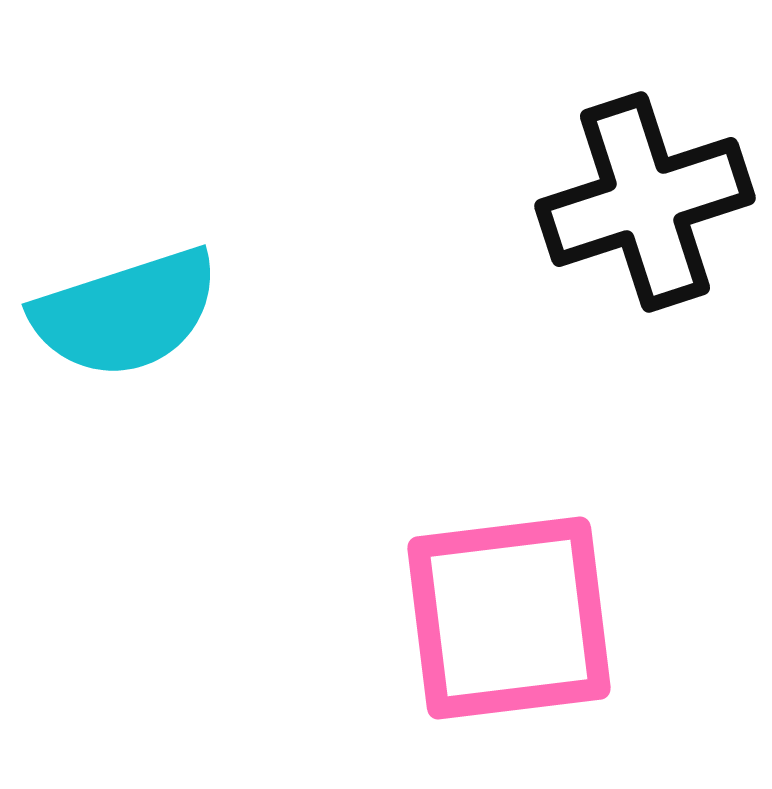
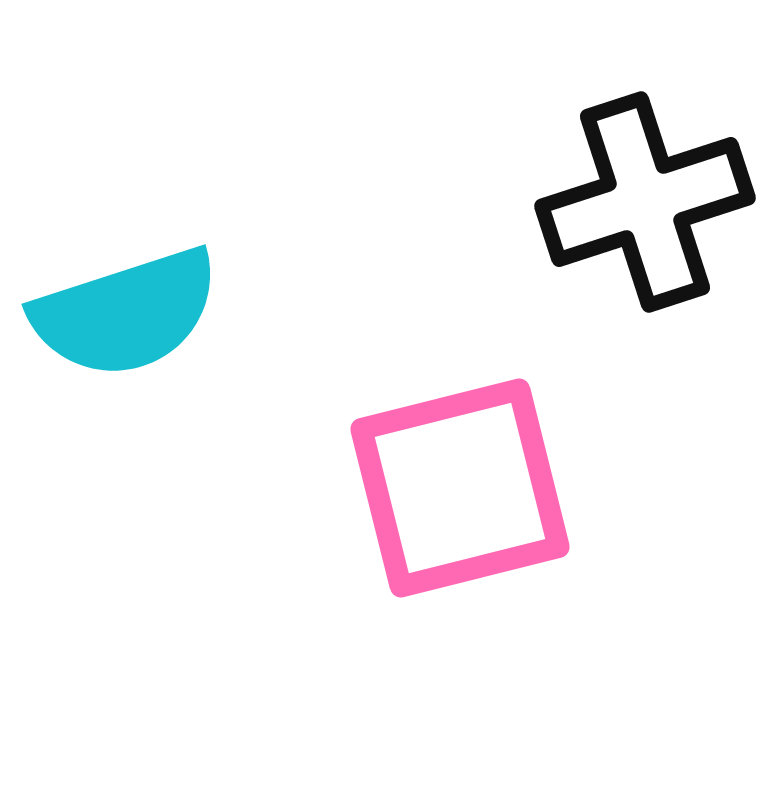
pink square: moved 49 px left, 130 px up; rotated 7 degrees counterclockwise
